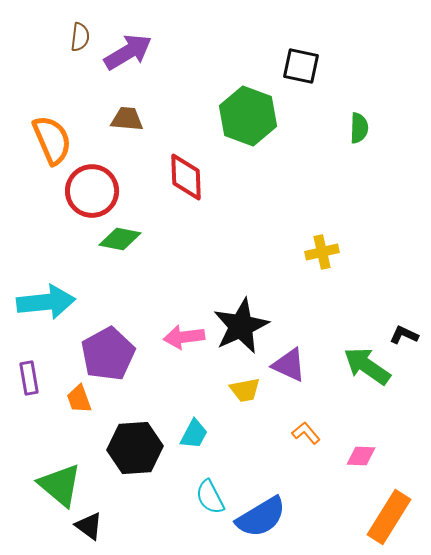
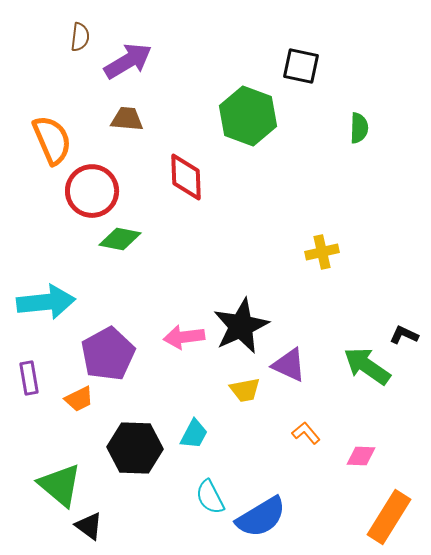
purple arrow: moved 9 px down
orange trapezoid: rotated 96 degrees counterclockwise
black hexagon: rotated 6 degrees clockwise
